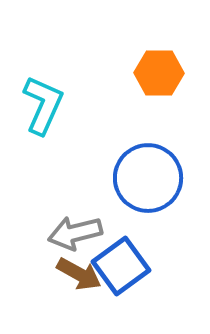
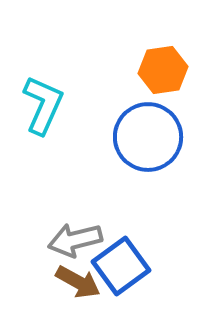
orange hexagon: moved 4 px right, 3 px up; rotated 9 degrees counterclockwise
blue circle: moved 41 px up
gray arrow: moved 7 px down
brown arrow: moved 1 px left, 8 px down
